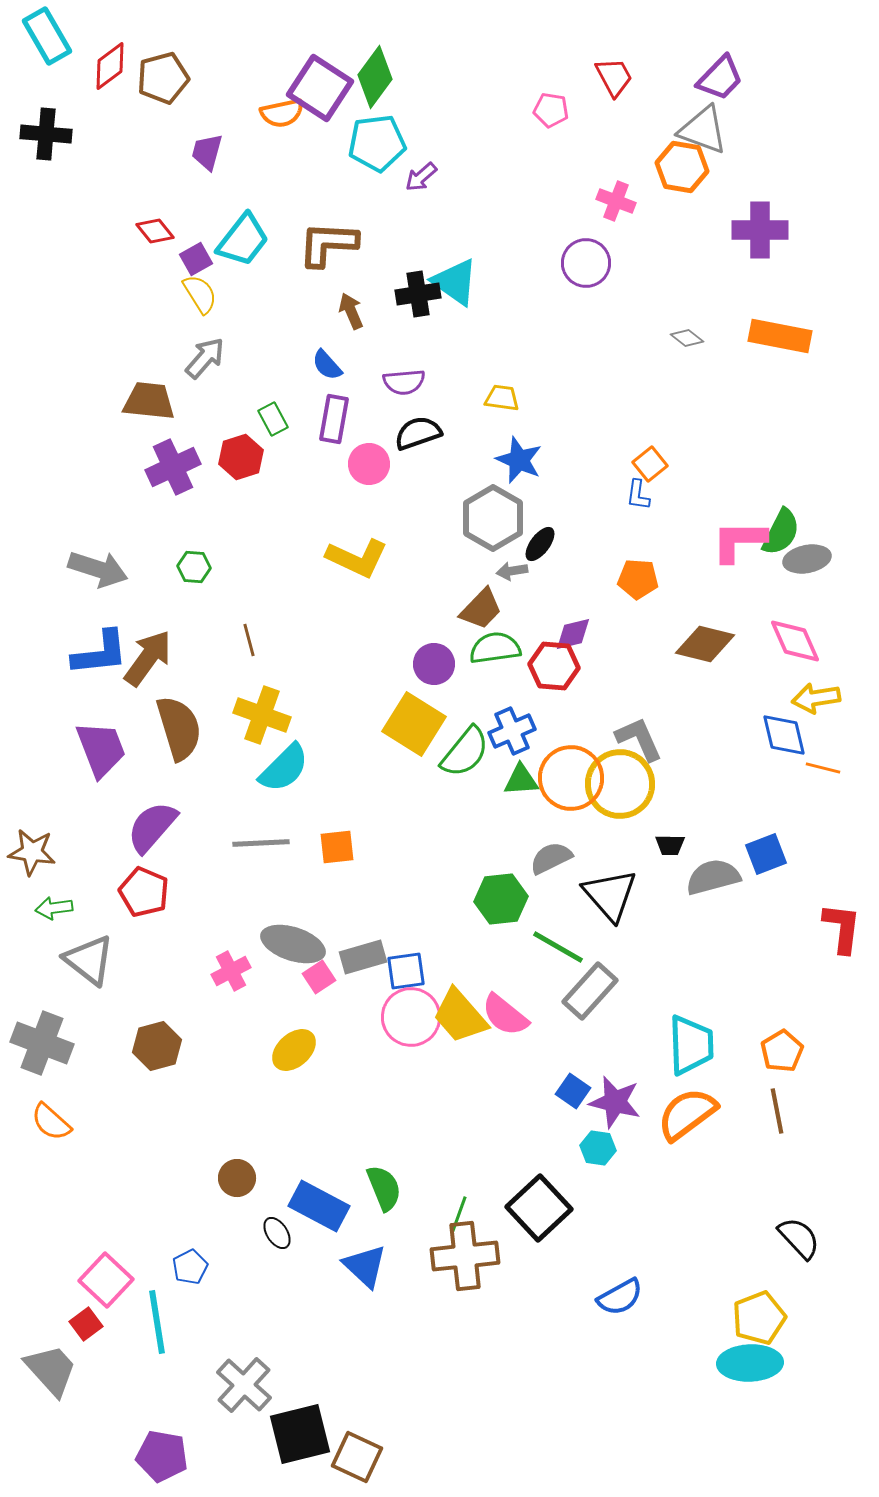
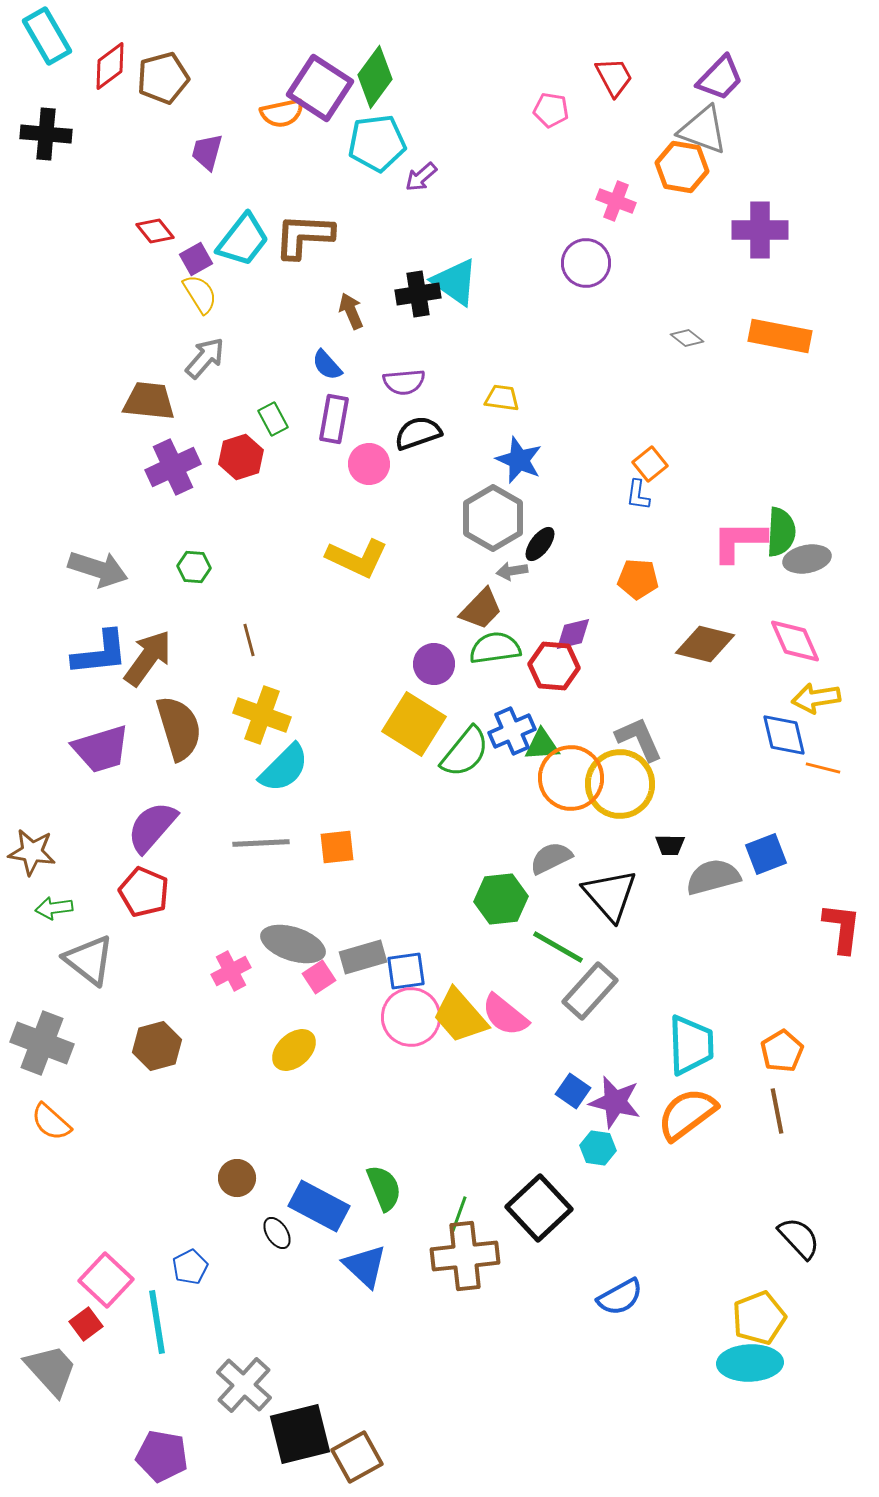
brown L-shape at (328, 244): moved 24 px left, 8 px up
green semicircle at (781, 532): rotated 24 degrees counterclockwise
purple trapezoid at (101, 749): rotated 94 degrees clockwise
green triangle at (521, 780): moved 21 px right, 35 px up
brown square at (357, 1457): rotated 36 degrees clockwise
